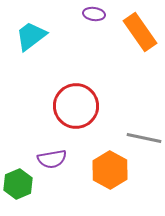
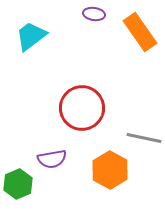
red circle: moved 6 px right, 2 px down
